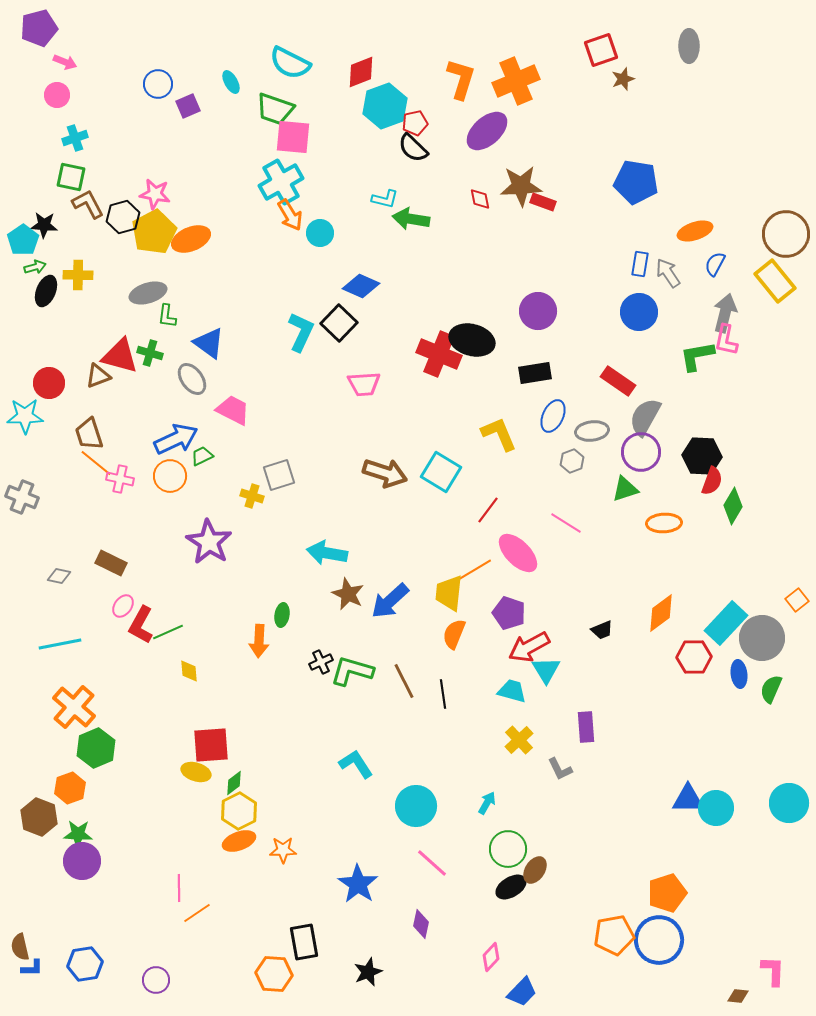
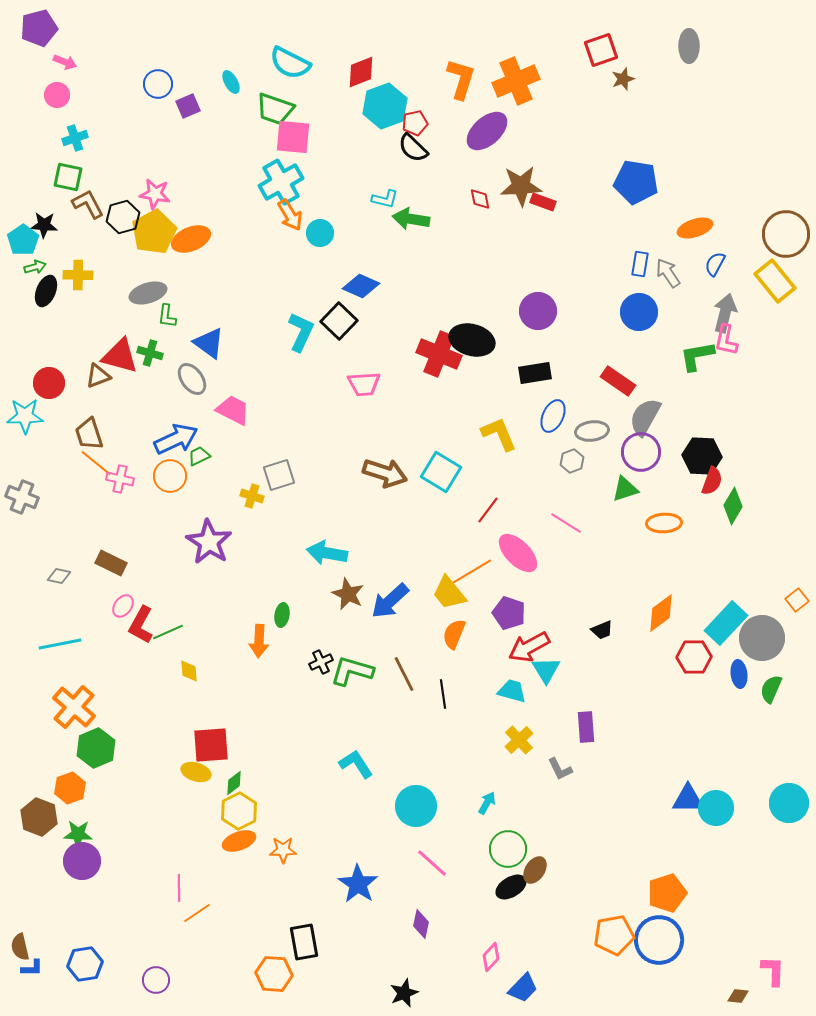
green square at (71, 177): moved 3 px left
orange ellipse at (695, 231): moved 3 px up
black square at (339, 323): moved 2 px up
green trapezoid at (202, 456): moved 3 px left
yellow trapezoid at (449, 593): rotated 45 degrees counterclockwise
brown line at (404, 681): moved 7 px up
black star at (368, 972): moved 36 px right, 21 px down
blue trapezoid at (522, 992): moved 1 px right, 4 px up
